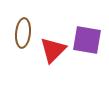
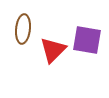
brown ellipse: moved 4 px up
